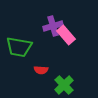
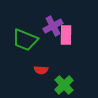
purple cross: rotated 12 degrees counterclockwise
pink rectangle: rotated 42 degrees clockwise
green trapezoid: moved 6 px right, 7 px up; rotated 12 degrees clockwise
